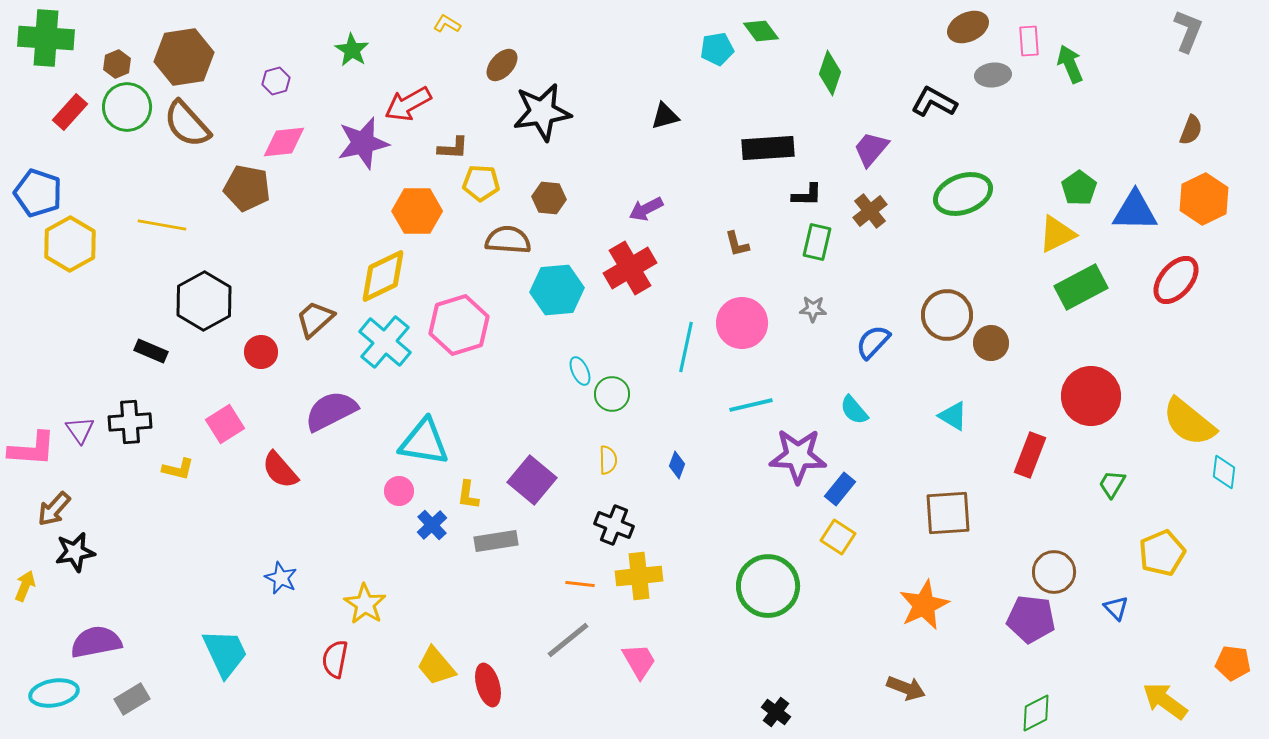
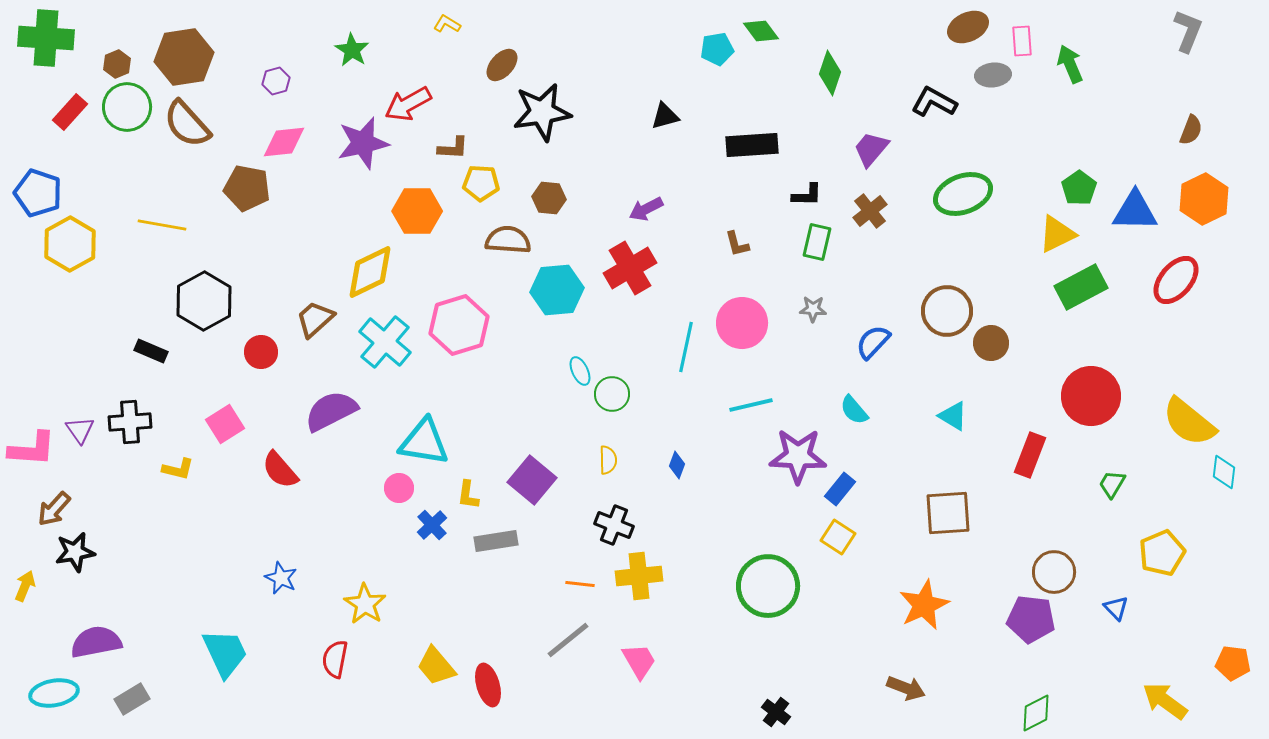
pink rectangle at (1029, 41): moved 7 px left
black rectangle at (768, 148): moved 16 px left, 3 px up
yellow diamond at (383, 276): moved 13 px left, 4 px up
brown circle at (947, 315): moved 4 px up
pink circle at (399, 491): moved 3 px up
